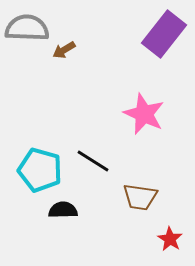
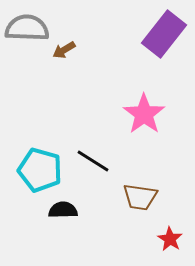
pink star: rotated 12 degrees clockwise
